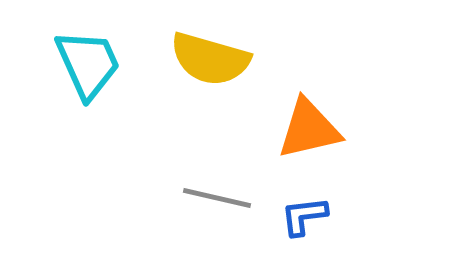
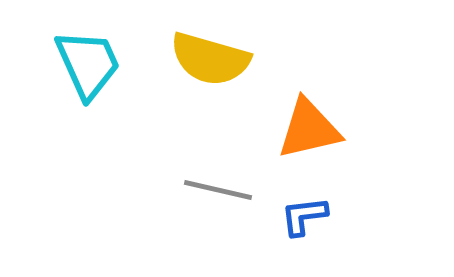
gray line: moved 1 px right, 8 px up
